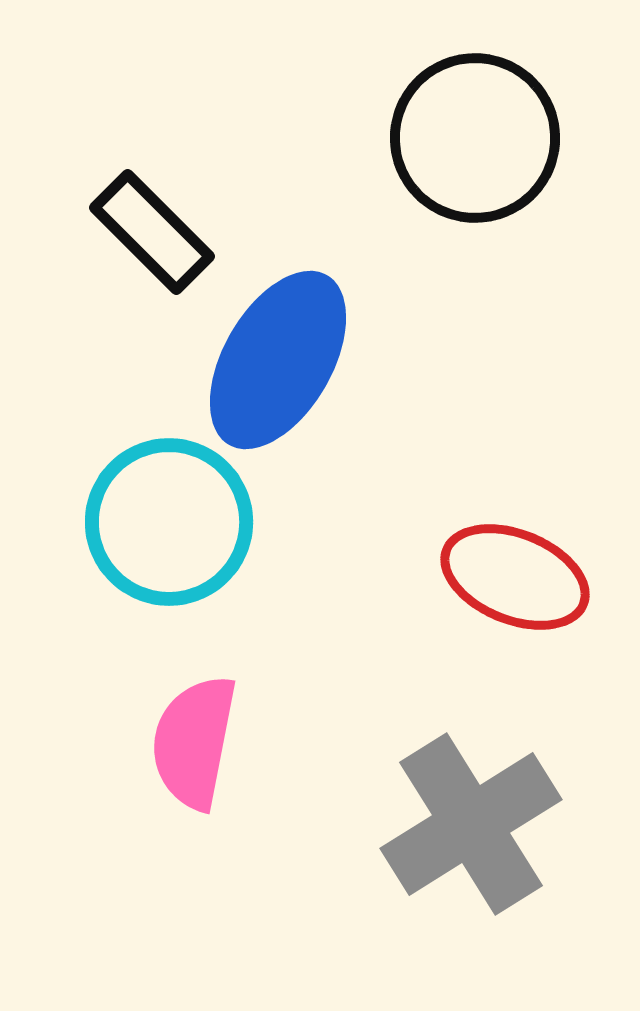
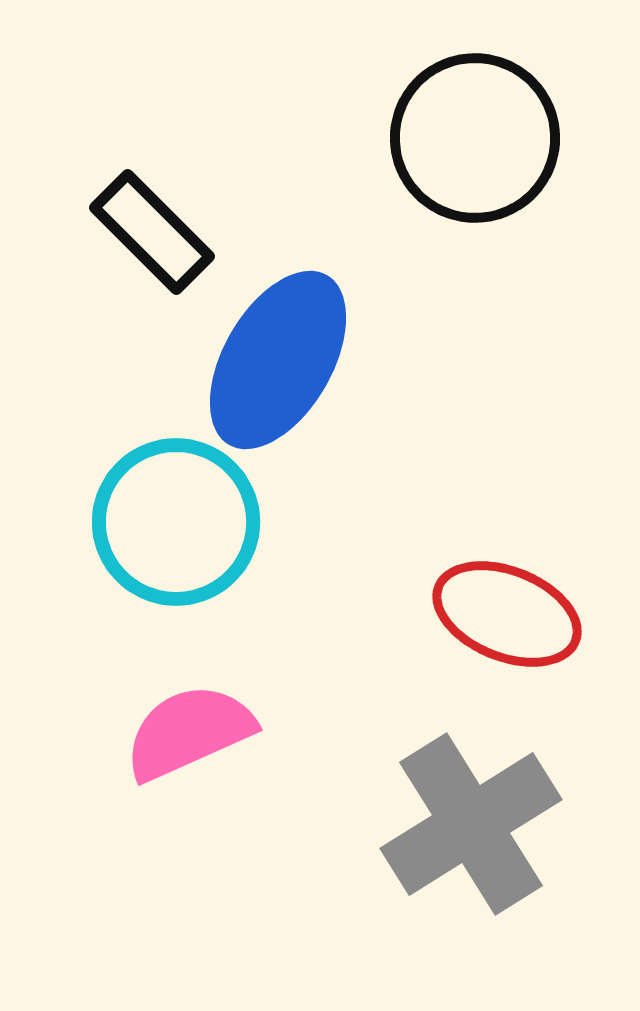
cyan circle: moved 7 px right
red ellipse: moved 8 px left, 37 px down
pink semicircle: moved 5 px left, 10 px up; rotated 55 degrees clockwise
